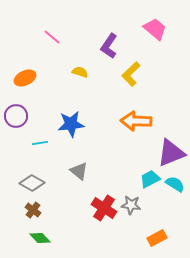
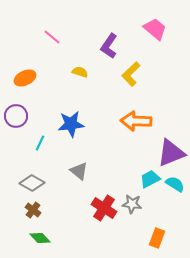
cyan line: rotated 56 degrees counterclockwise
gray star: moved 1 px right, 1 px up
orange rectangle: rotated 42 degrees counterclockwise
